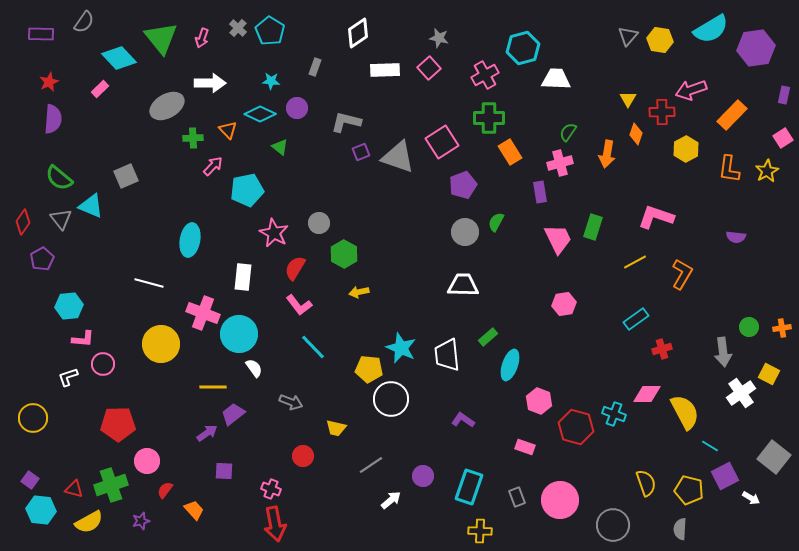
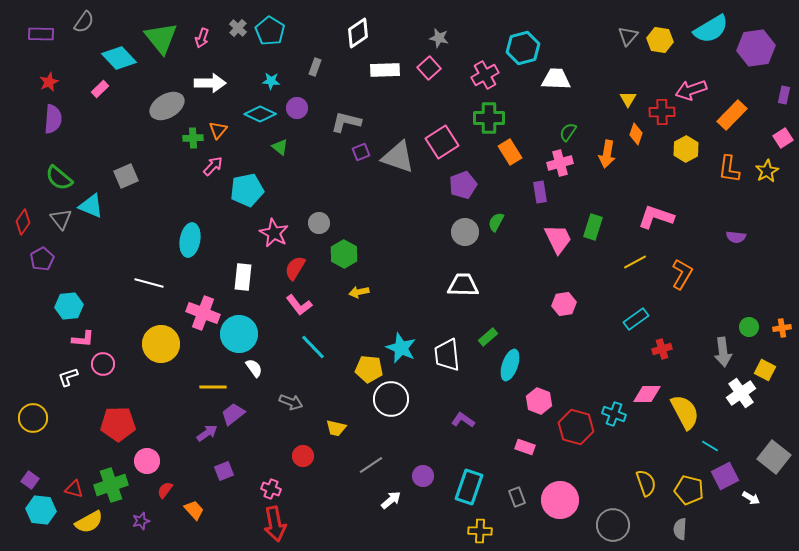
orange triangle at (228, 130): moved 10 px left; rotated 24 degrees clockwise
yellow square at (769, 374): moved 4 px left, 4 px up
purple square at (224, 471): rotated 24 degrees counterclockwise
